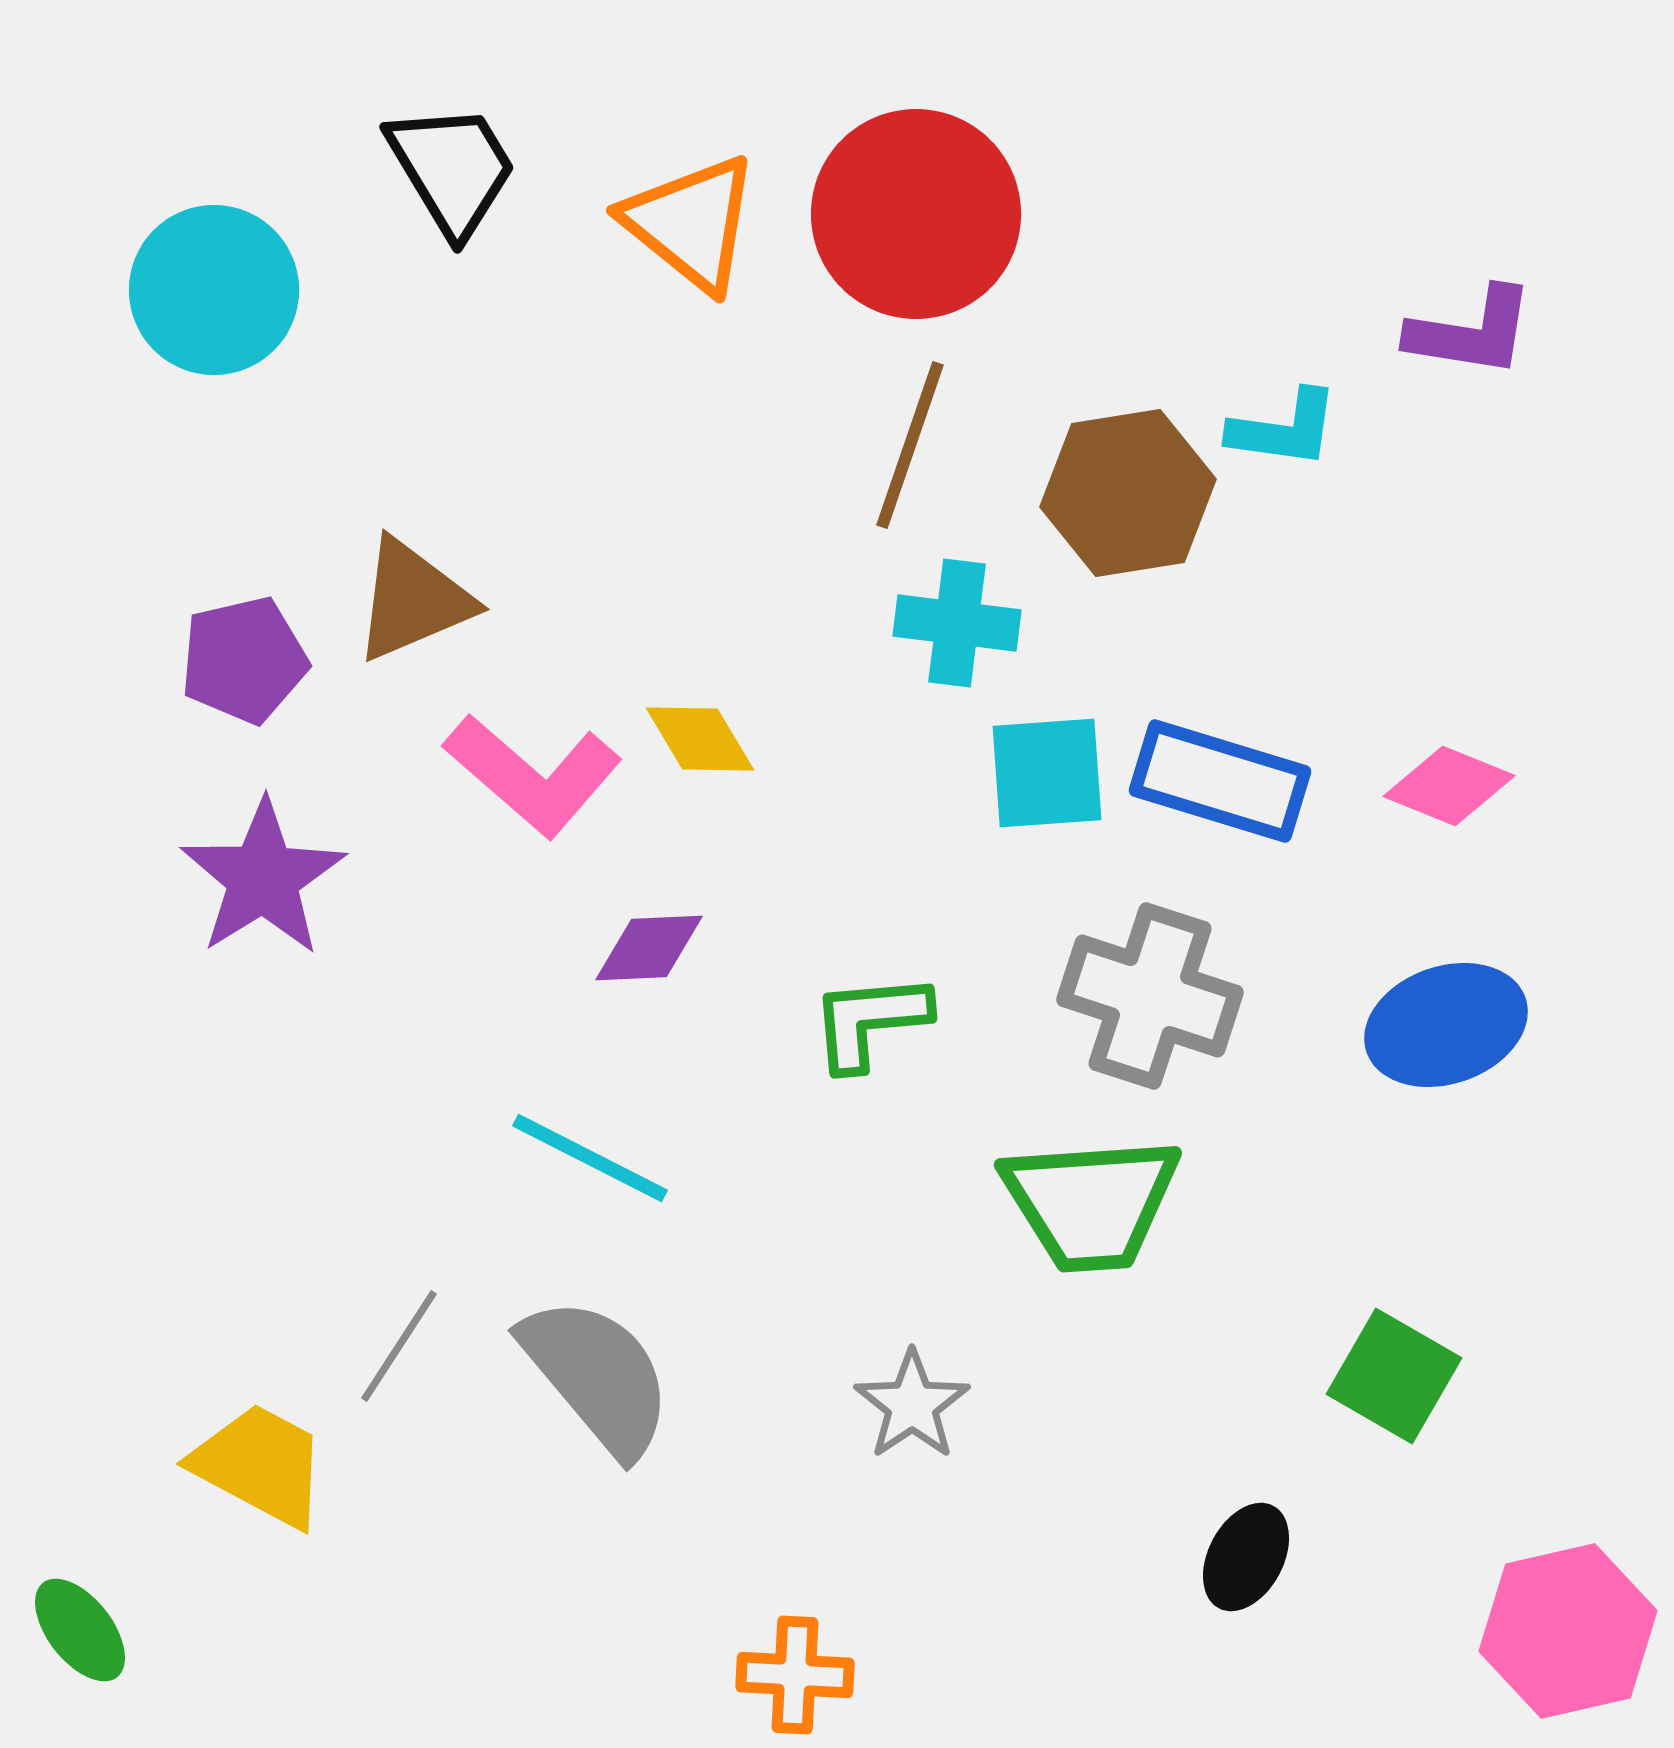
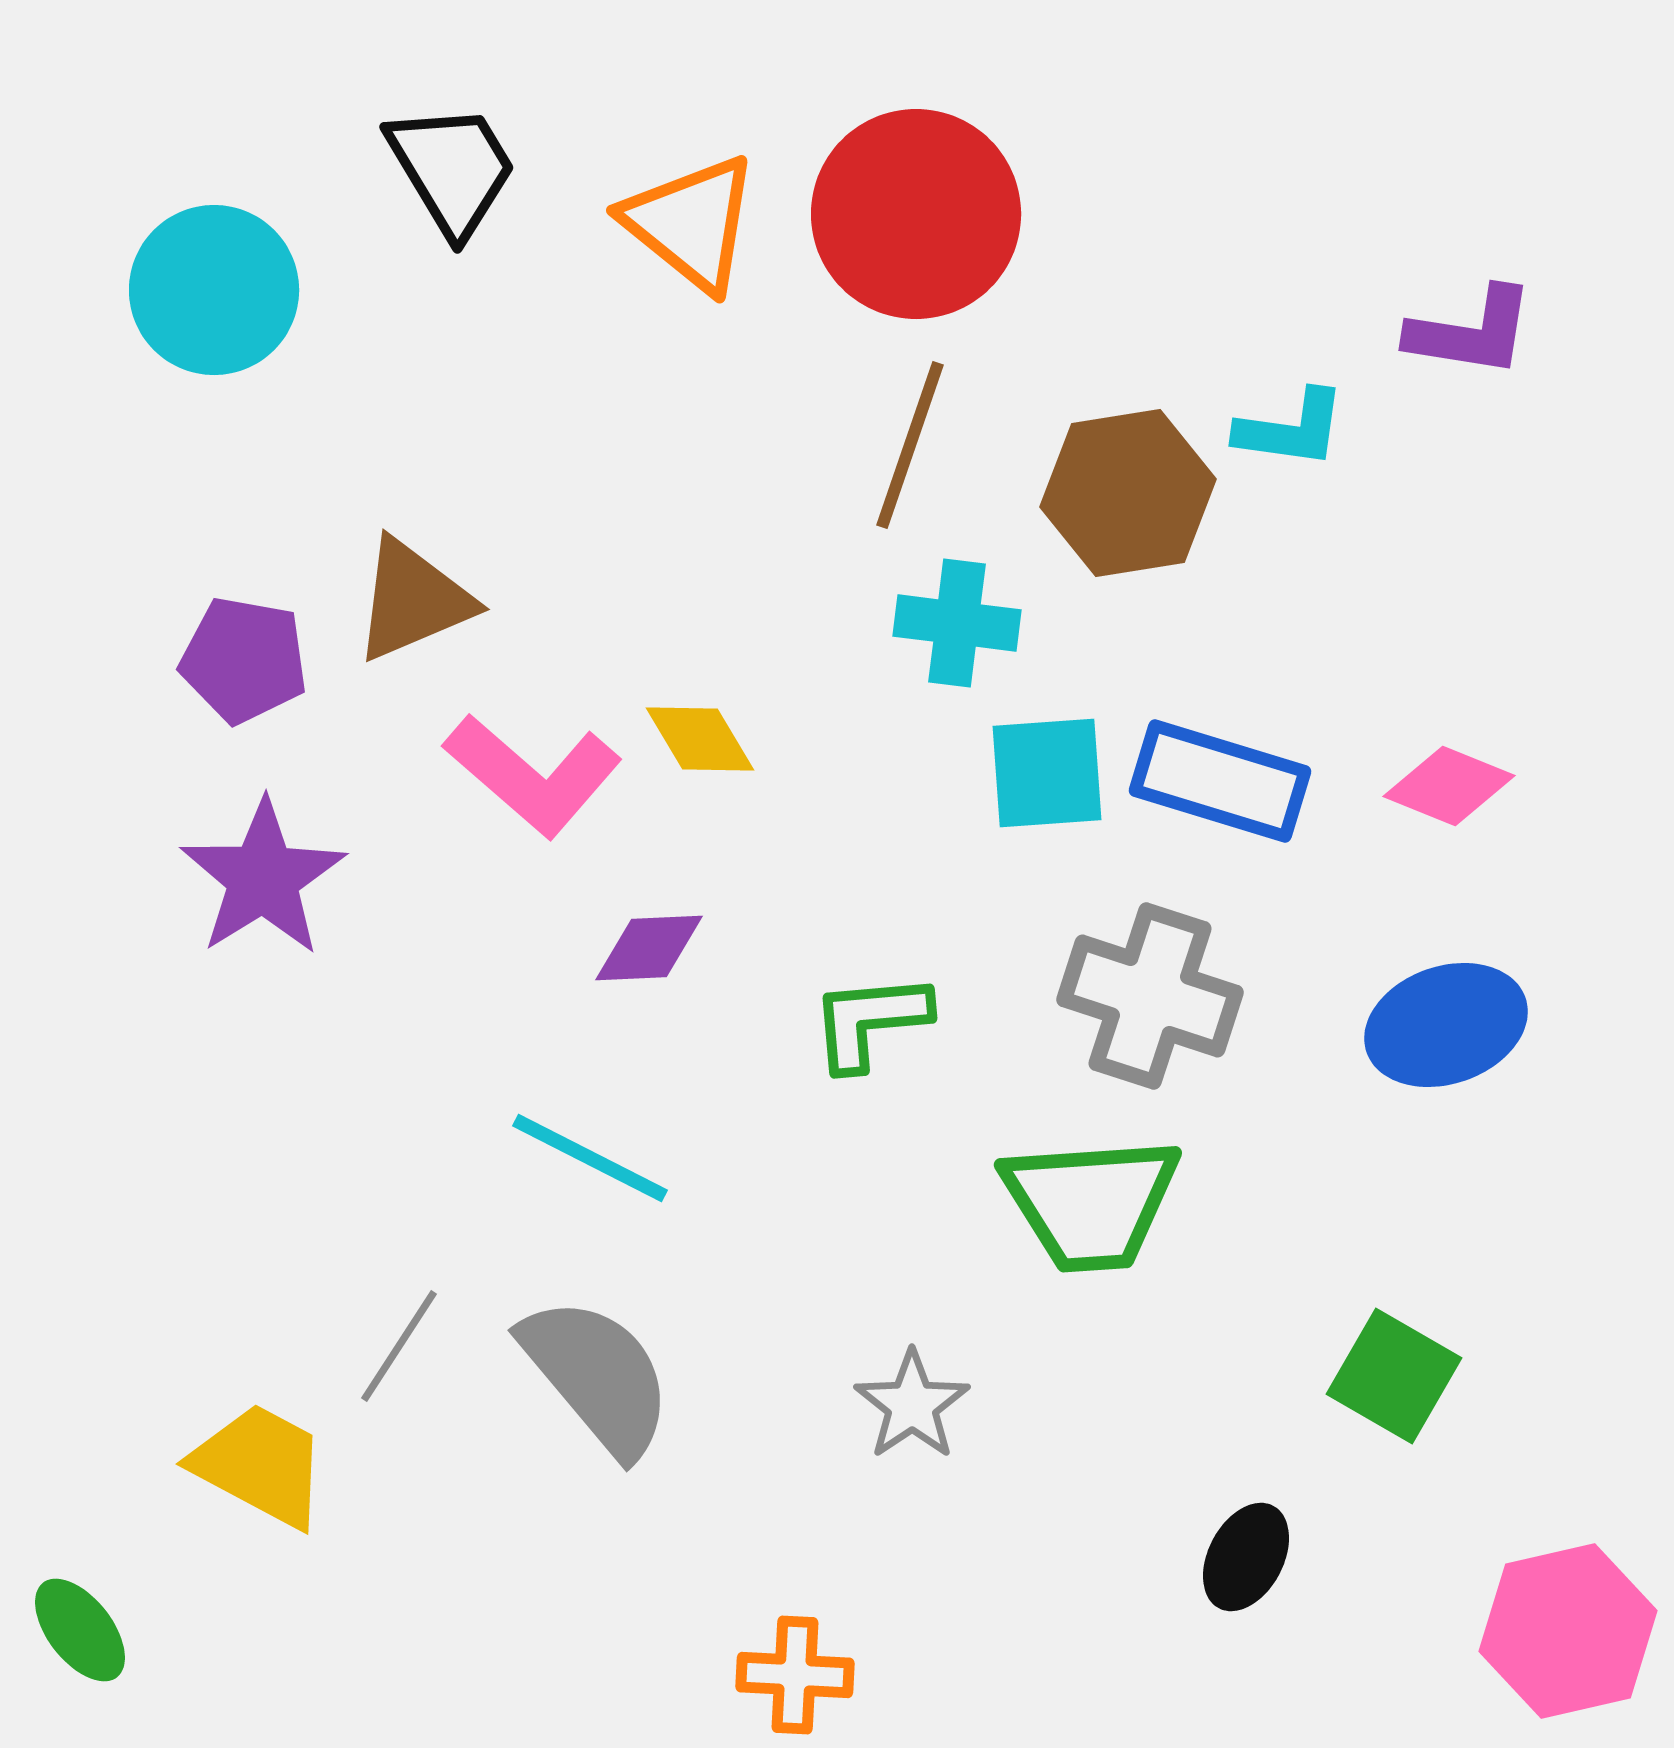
cyan L-shape: moved 7 px right
purple pentagon: rotated 23 degrees clockwise
